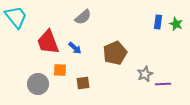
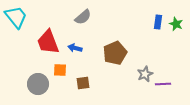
blue arrow: rotated 152 degrees clockwise
